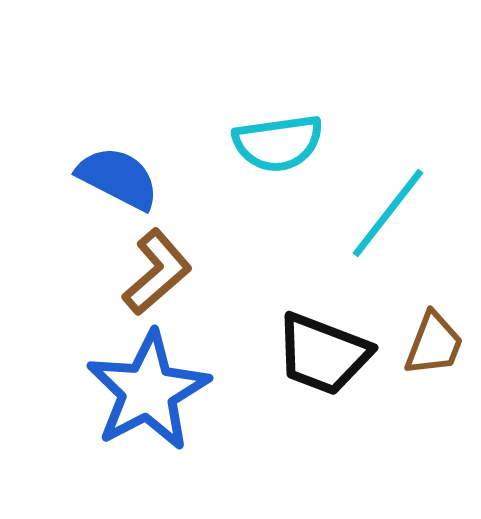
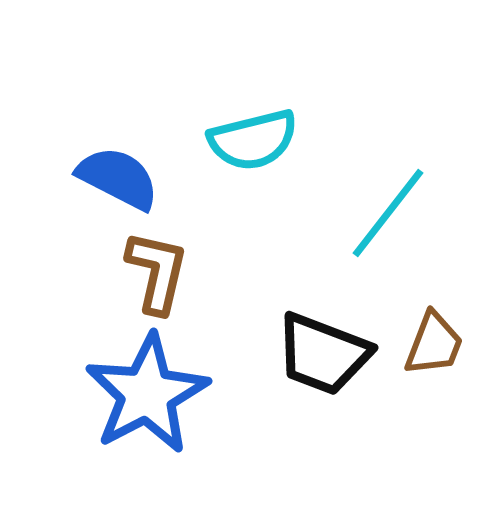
cyan semicircle: moved 25 px left, 3 px up; rotated 6 degrees counterclockwise
brown L-shape: rotated 36 degrees counterclockwise
blue star: moved 1 px left, 3 px down
